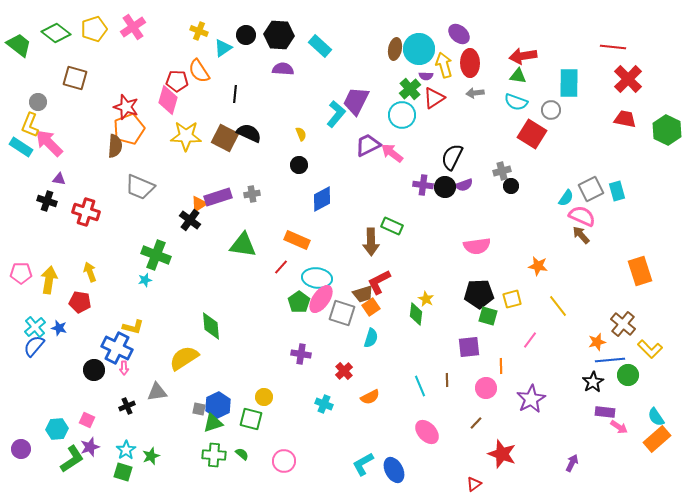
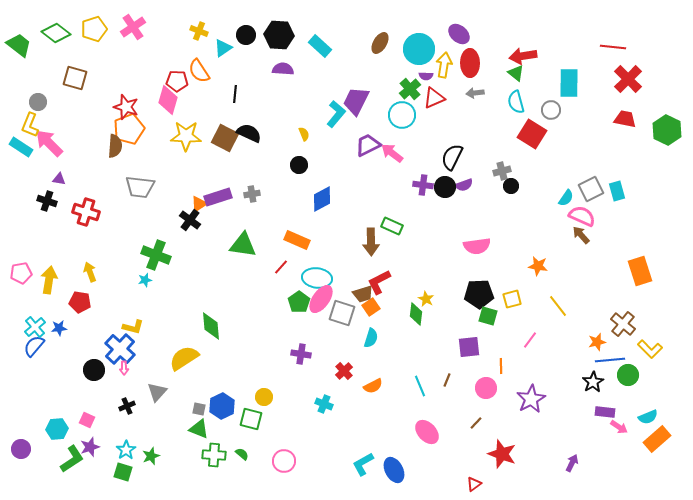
brown ellipse at (395, 49): moved 15 px left, 6 px up; rotated 20 degrees clockwise
yellow arrow at (444, 65): rotated 25 degrees clockwise
green triangle at (518, 76): moved 2 px left, 3 px up; rotated 30 degrees clockwise
red triangle at (434, 98): rotated 10 degrees clockwise
cyan semicircle at (516, 102): rotated 55 degrees clockwise
yellow semicircle at (301, 134): moved 3 px right
gray trapezoid at (140, 187): rotated 16 degrees counterclockwise
pink pentagon at (21, 273): rotated 10 degrees counterclockwise
blue star at (59, 328): rotated 21 degrees counterclockwise
blue cross at (117, 348): moved 3 px right, 1 px down; rotated 16 degrees clockwise
brown line at (447, 380): rotated 24 degrees clockwise
gray triangle at (157, 392): rotated 40 degrees counterclockwise
orange semicircle at (370, 397): moved 3 px right, 11 px up
blue hexagon at (218, 405): moved 4 px right, 1 px down
cyan semicircle at (656, 417): moved 8 px left; rotated 78 degrees counterclockwise
green triangle at (213, 423): moved 14 px left, 6 px down; rotated 40 degrees clockwise
